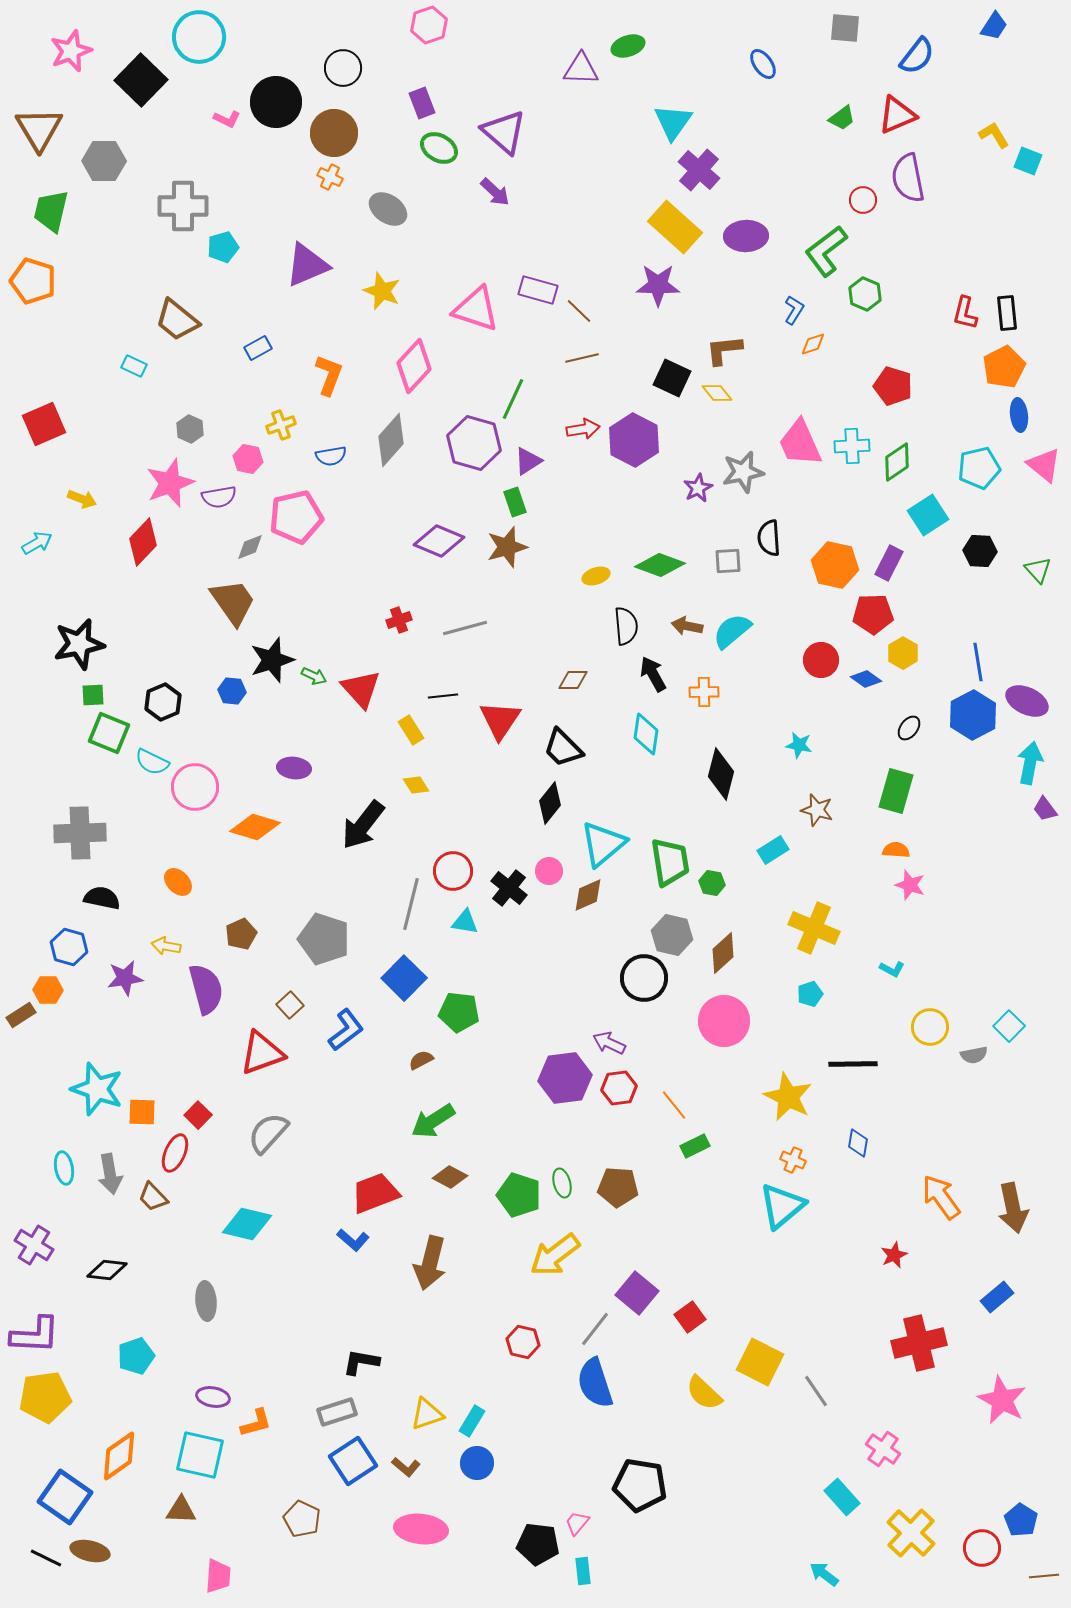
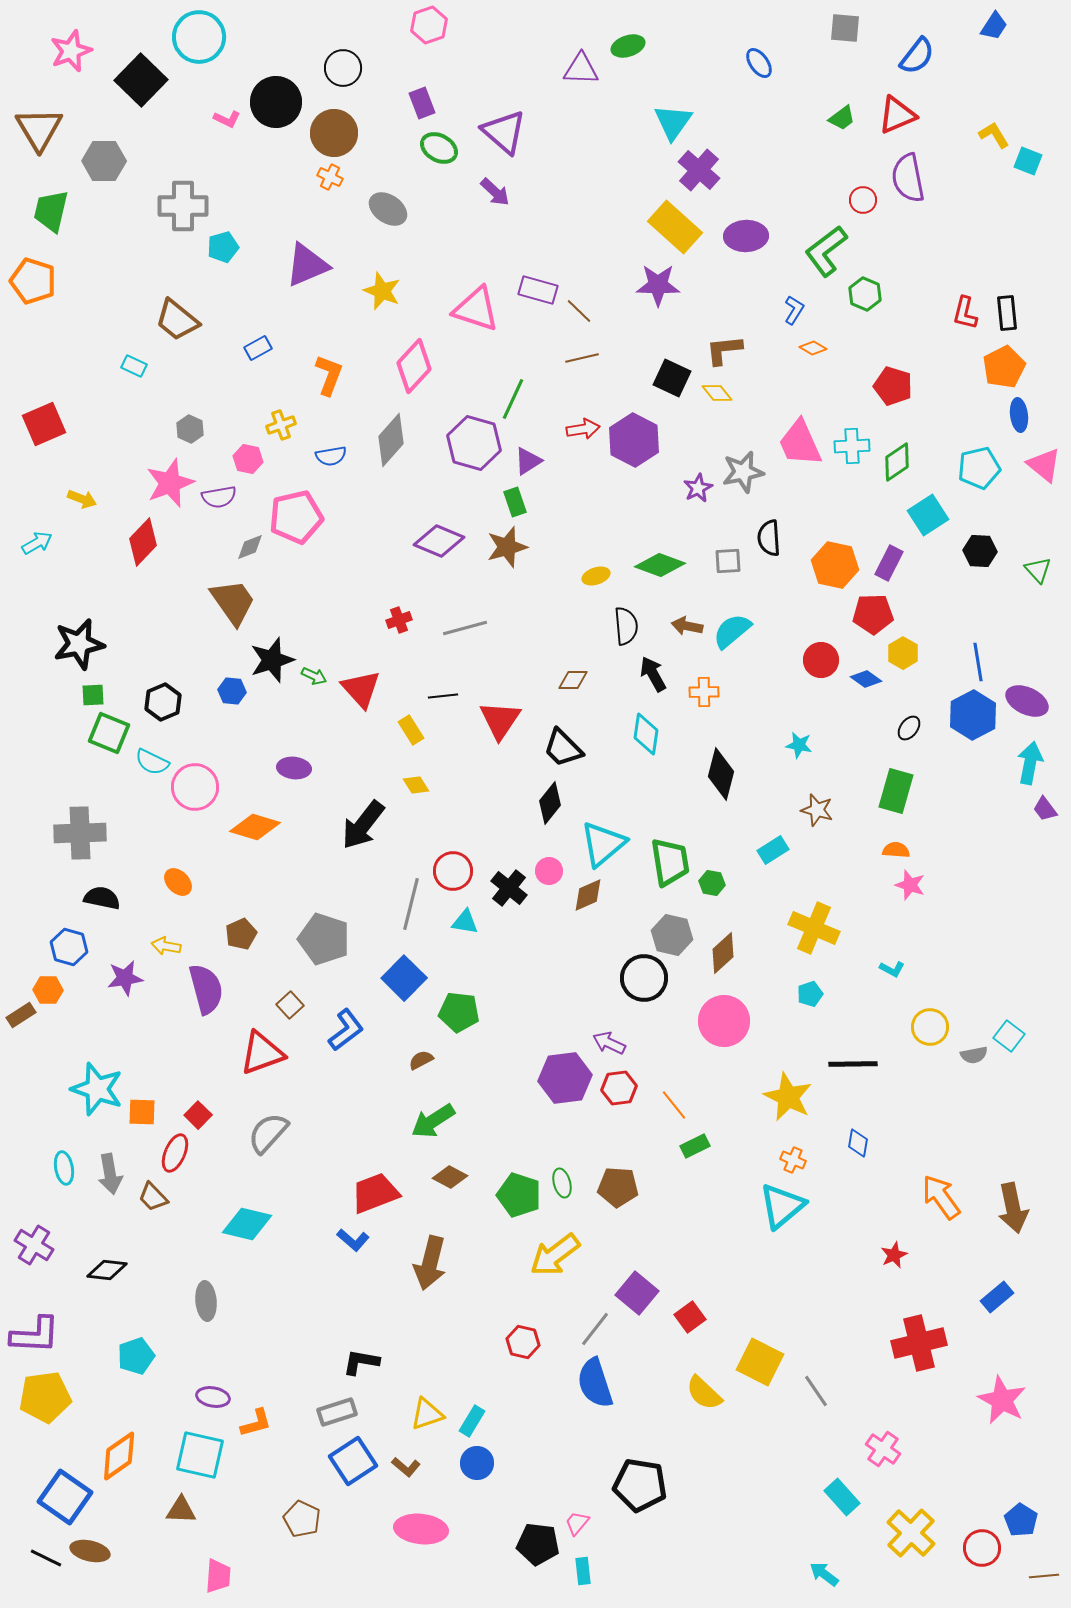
blue ellipse at (763, 64): moved 4 px left, 1 px up
orange diamond at (813, 344): moved 4 px down; rotated 48 degrees clockwise
cyan square at (1009, 1026): moved 10 px down; rotated 8 degrees counterclockwise
